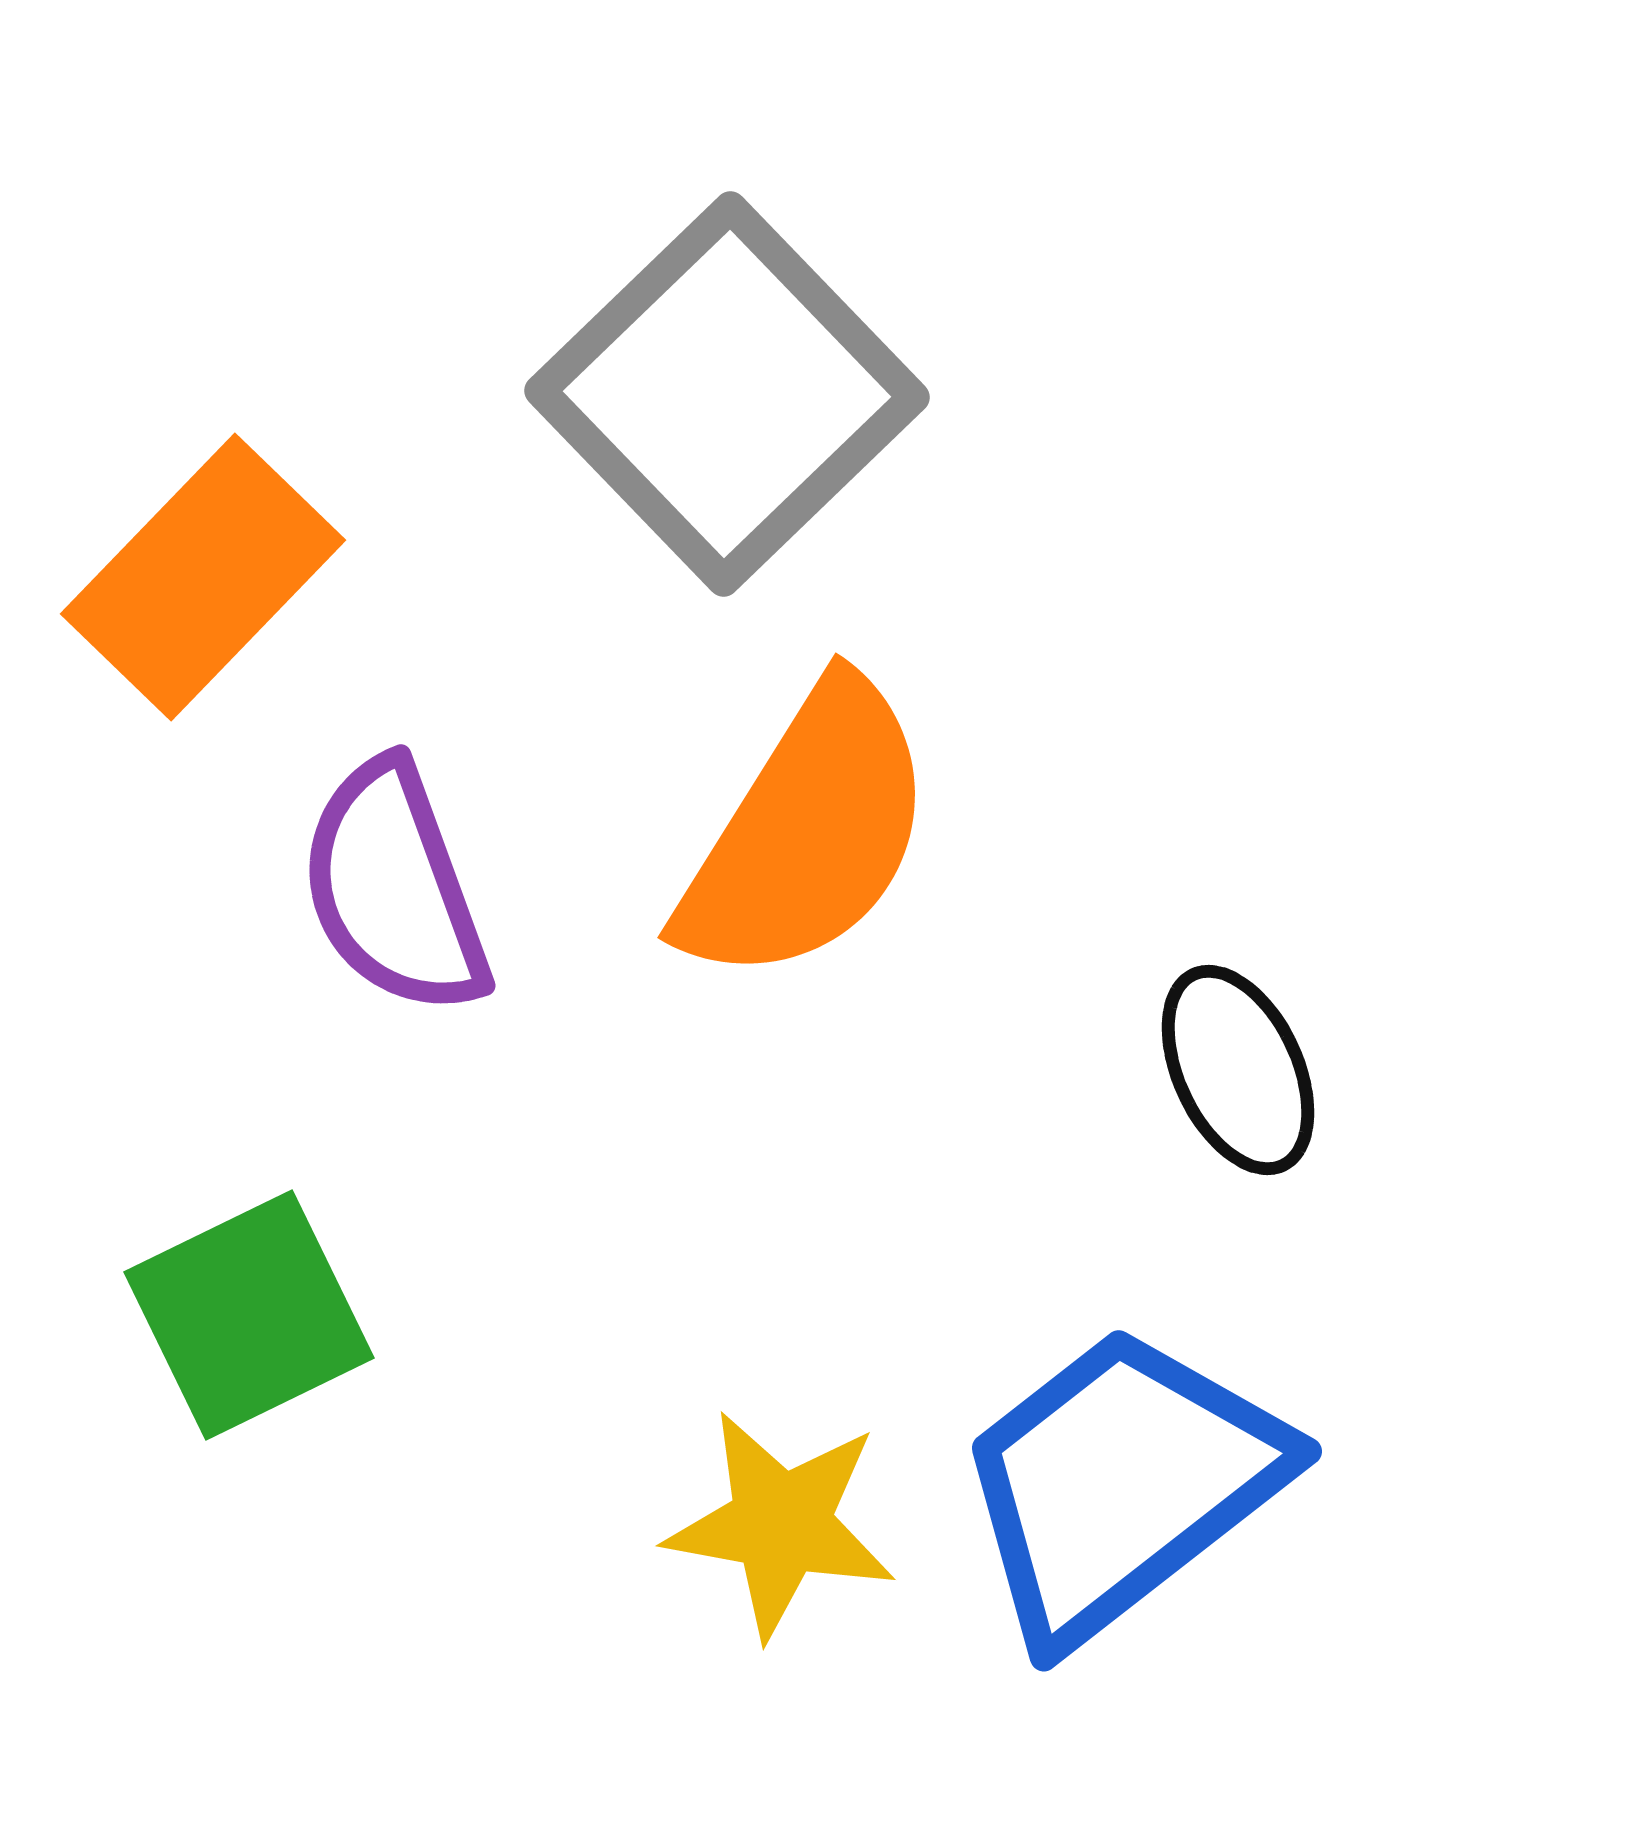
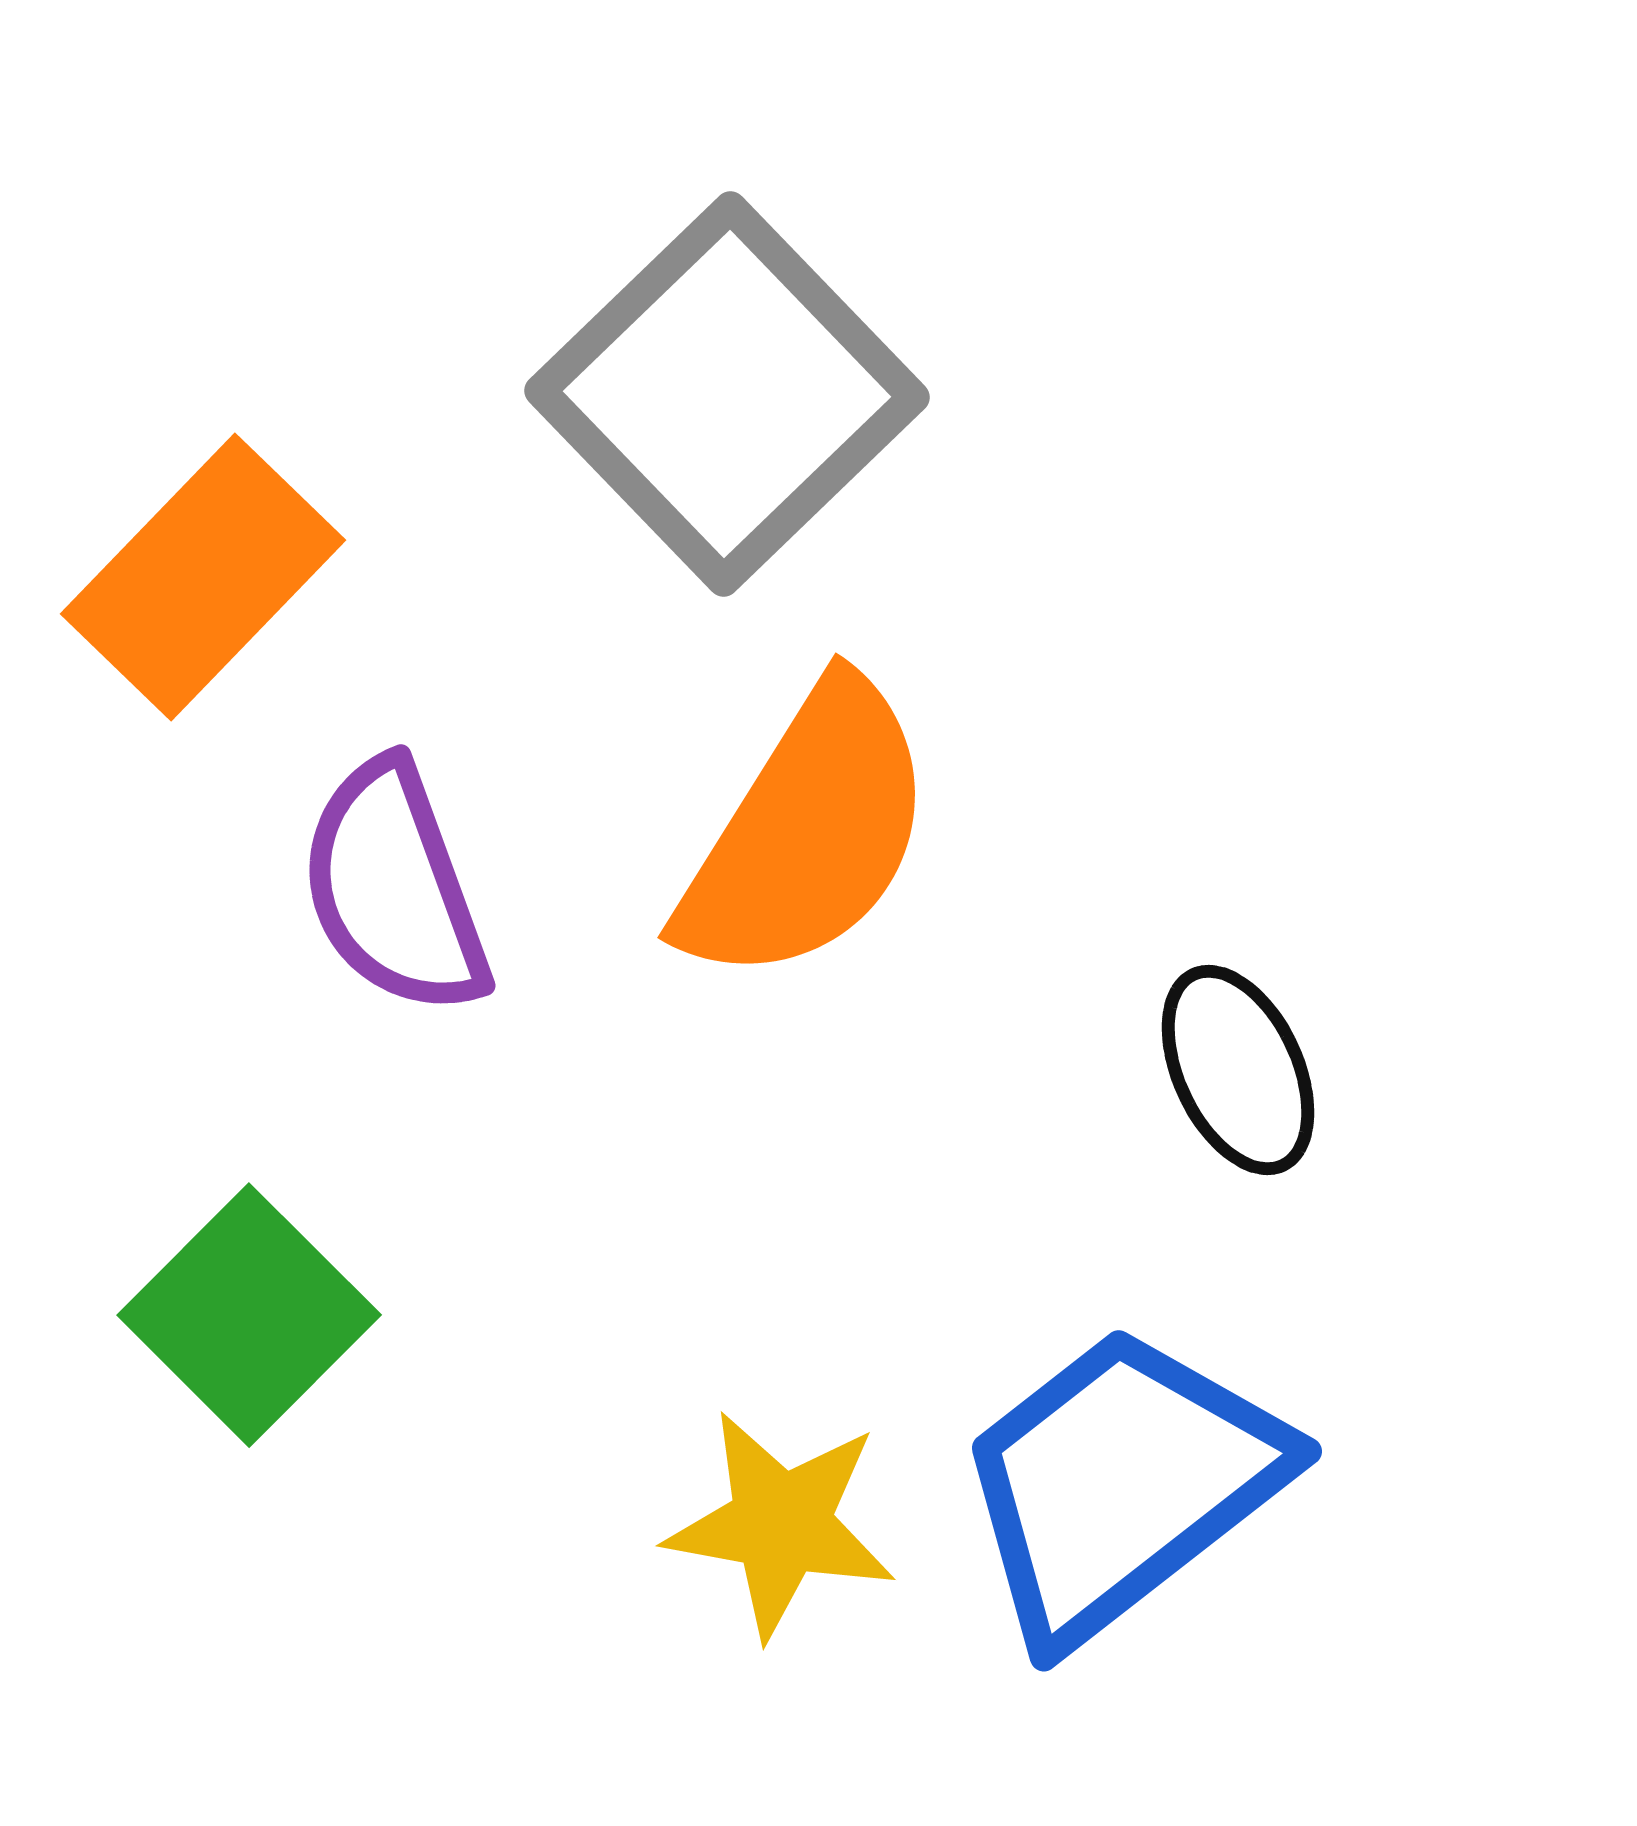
green square: rotated 19 degrees counterclockwise
